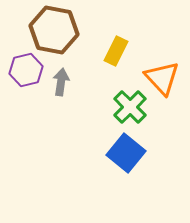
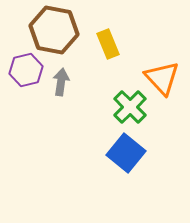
yellow rectangle: moved 8 px left, 7 px up; rotated 48 degrees counterclockwise
